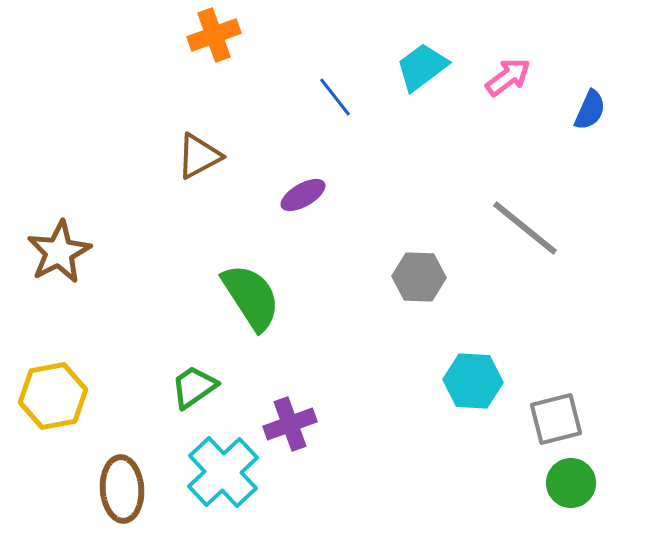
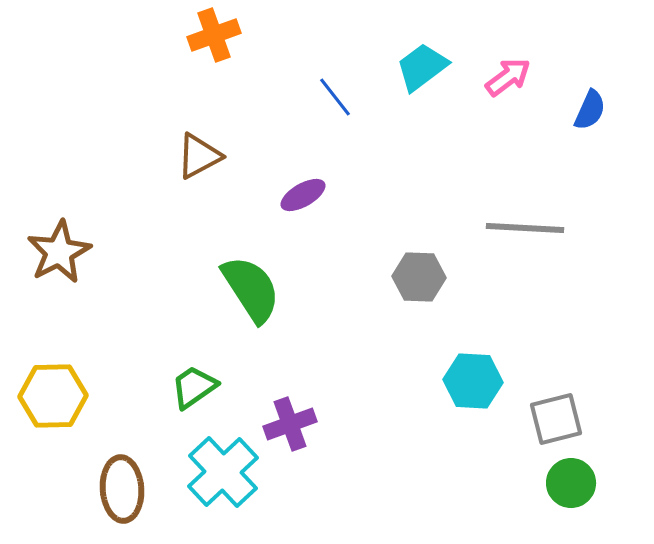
gray line: rotated 36 degrees counterclockwise
green semicircle: moved 8 px up
yellow hexagon: rotated 10 degrees clockwise
